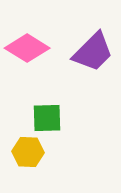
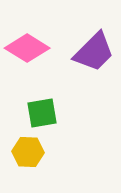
purple trapezoid: moved 1 px right
green square: moved 5 px left, 5 px up; rotated 8 degrees counterclockwise
